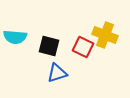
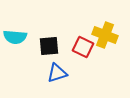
black square: rotated 20 degrees counterclockwise
